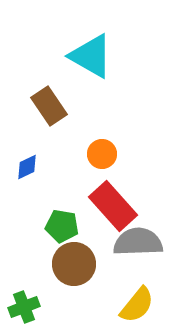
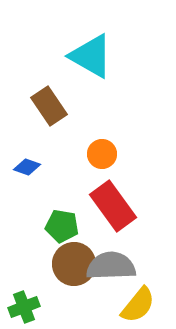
blue diamond: rotated 44 degrees clockwise
red rectangle: rotated 6 degrees clockwise
gray semicircle: moved 27 px left, 24 px down
yellow semicircle: moved 1 px right
